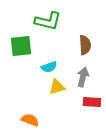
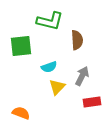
green L-shape: moved 2 px right
brown semicircle: moved 8 px left, 5 px up
gray arrow: moved 1 px left, 1 px up; rotated 12 degrees clockwise
yellow triangle: rotated 30 degrees counterclockwise
red rectangle: rotated 12 degrees counterclockwise
orange semicircle: moved 9 px left, 7 px up
